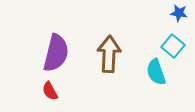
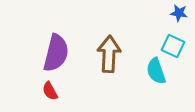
cyan square: rotated 15 degrees counterclockwise
cyan semicircle: moved 1 px up
